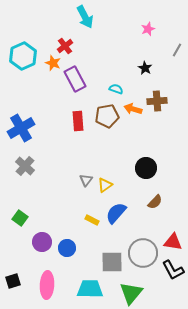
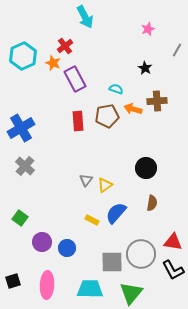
brown semicircle: moved 3 px left, 1 px down; rotated 35 degrees counterclockwise
gray circle: moved 2 px left, 1 px down
